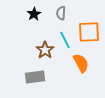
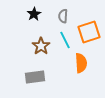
gray semicircle: moved 2 px right, 3 px down
orange square: rotated 15 degrees counterclockwise
brown star: moved 4 px left, 4 px up
orange semicircle: rotated 24 degrees clockwise
